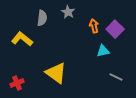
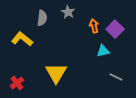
yellow triangle: rotated 25 degrees clockwise
red cross: rotated 16 degrees counterclockwise
